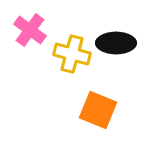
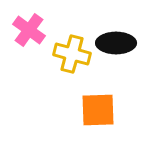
pink cross: moved 1 px left
orange square: rotated 24 degrees counterclockwise
